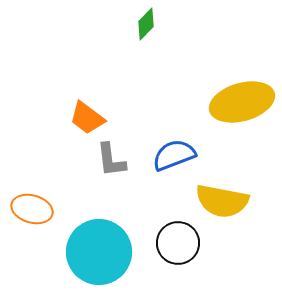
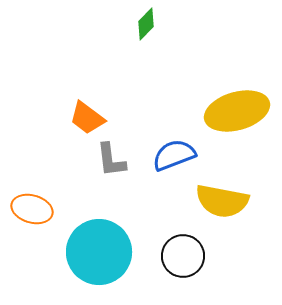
yellow ellipse: moved 5 px left, 9 px down
black circle: moved 5 px right, 13 px down
